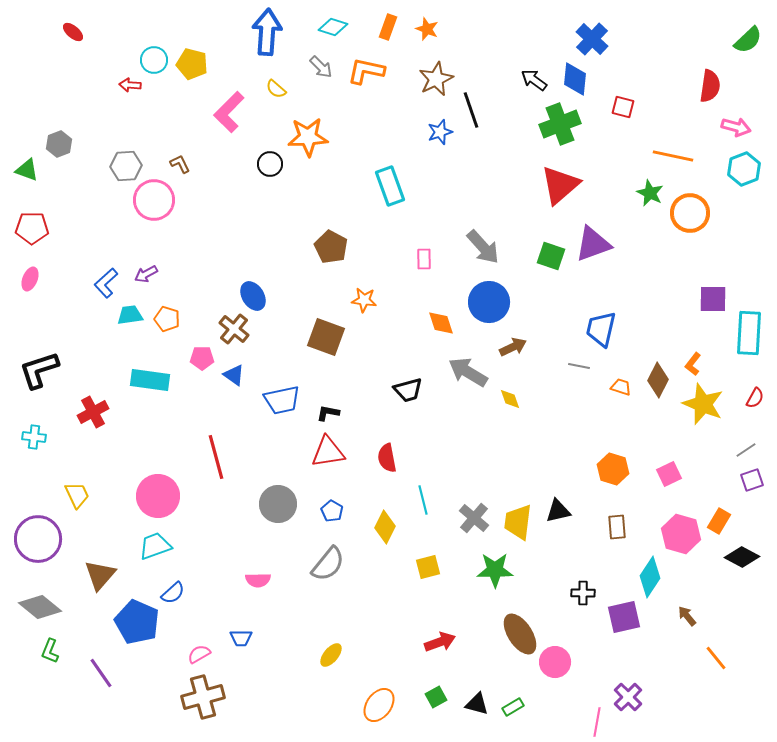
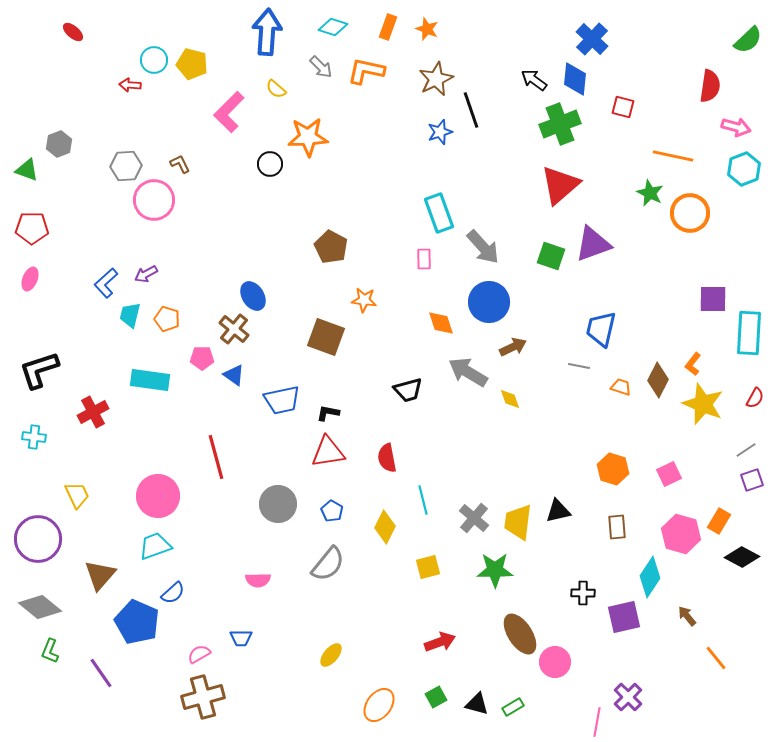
cyan rectangle at (390, 186): moved 49 px right, 27 px down
cyan trapezoid at (130, 315): rotated 68 degrees counterclockwise
